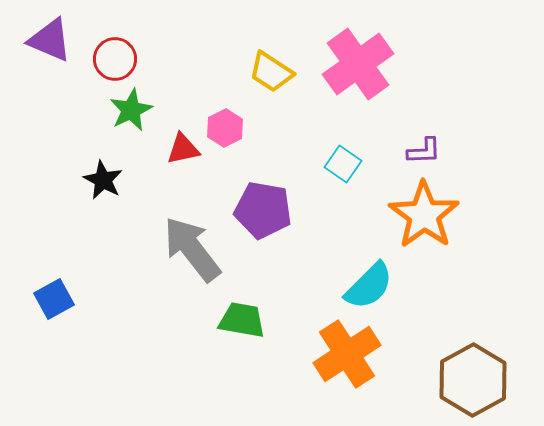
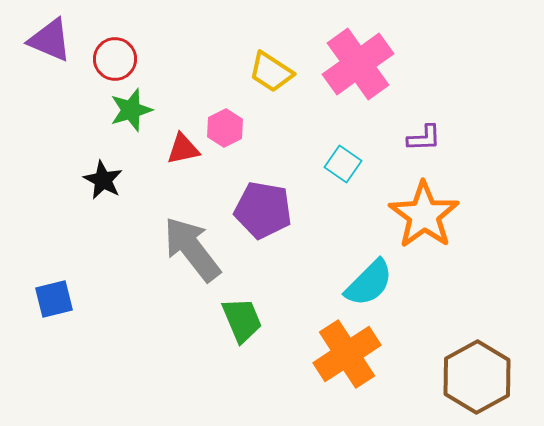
green star: rotated 9 degrees clockwise
purple L-shape: moved 13 px up
cyan semicircle: moved 3 px up
blue square: rotated 15 degrees clockwise
green trapezoid: rotated 57 degrees clockwise
brown hexagon: moved 4 px right, 3 px up
